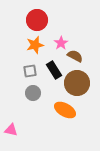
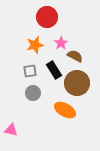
red circle: moved 10 px right, 3 px up
